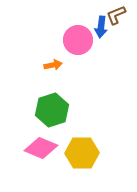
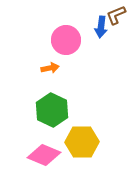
pink circle: moved 12 px left
orange arrow: moved 3 px left, 3 px down
green hexagon: rotated 16 degrees counterclockwise
pink diamond: moved 3 px right, 7 px down
yellow hexagon: moved 11 px up
